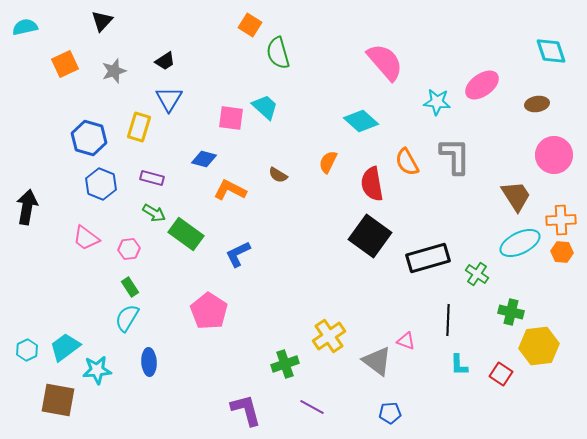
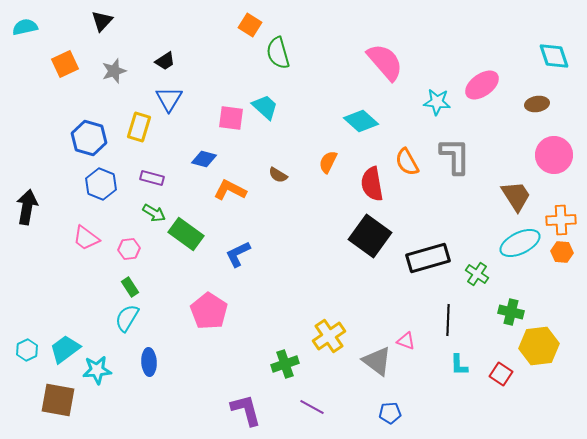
cyan diamond at (551, 51): moved 3 px right, 5 px down
cyan trapezoid at (65, 347): moved 2 px down
